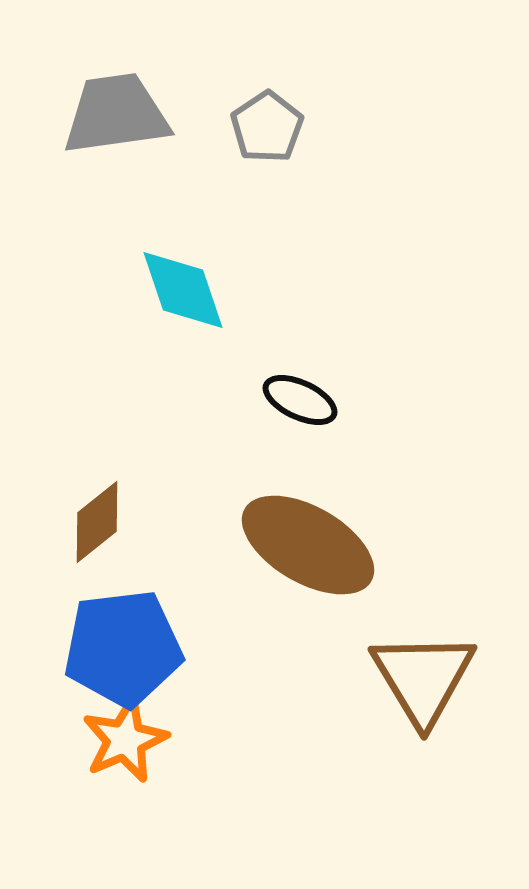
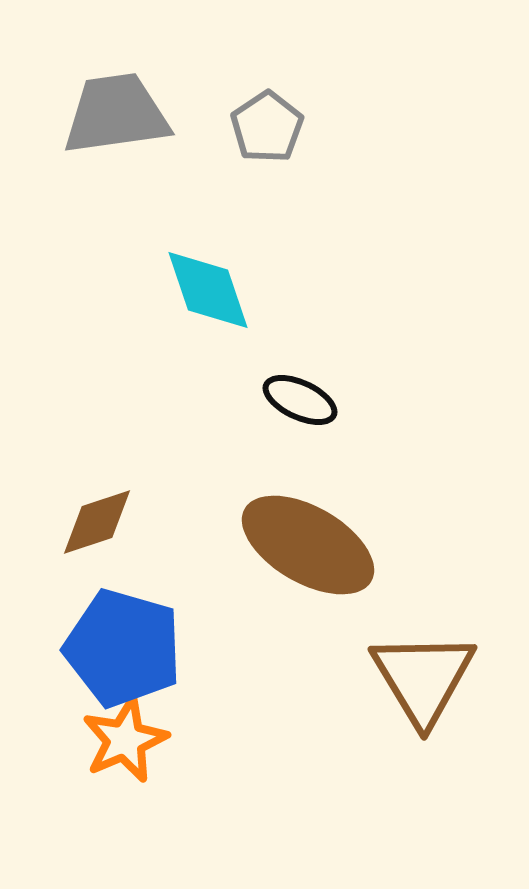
cyan diamond: moved 25 px right
brown diamond: rotated 20 degrees clockwise
blue pentagon: rotated 23 degrees clockwise
